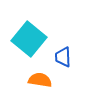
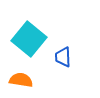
orange semicircle: moved 19 px left
